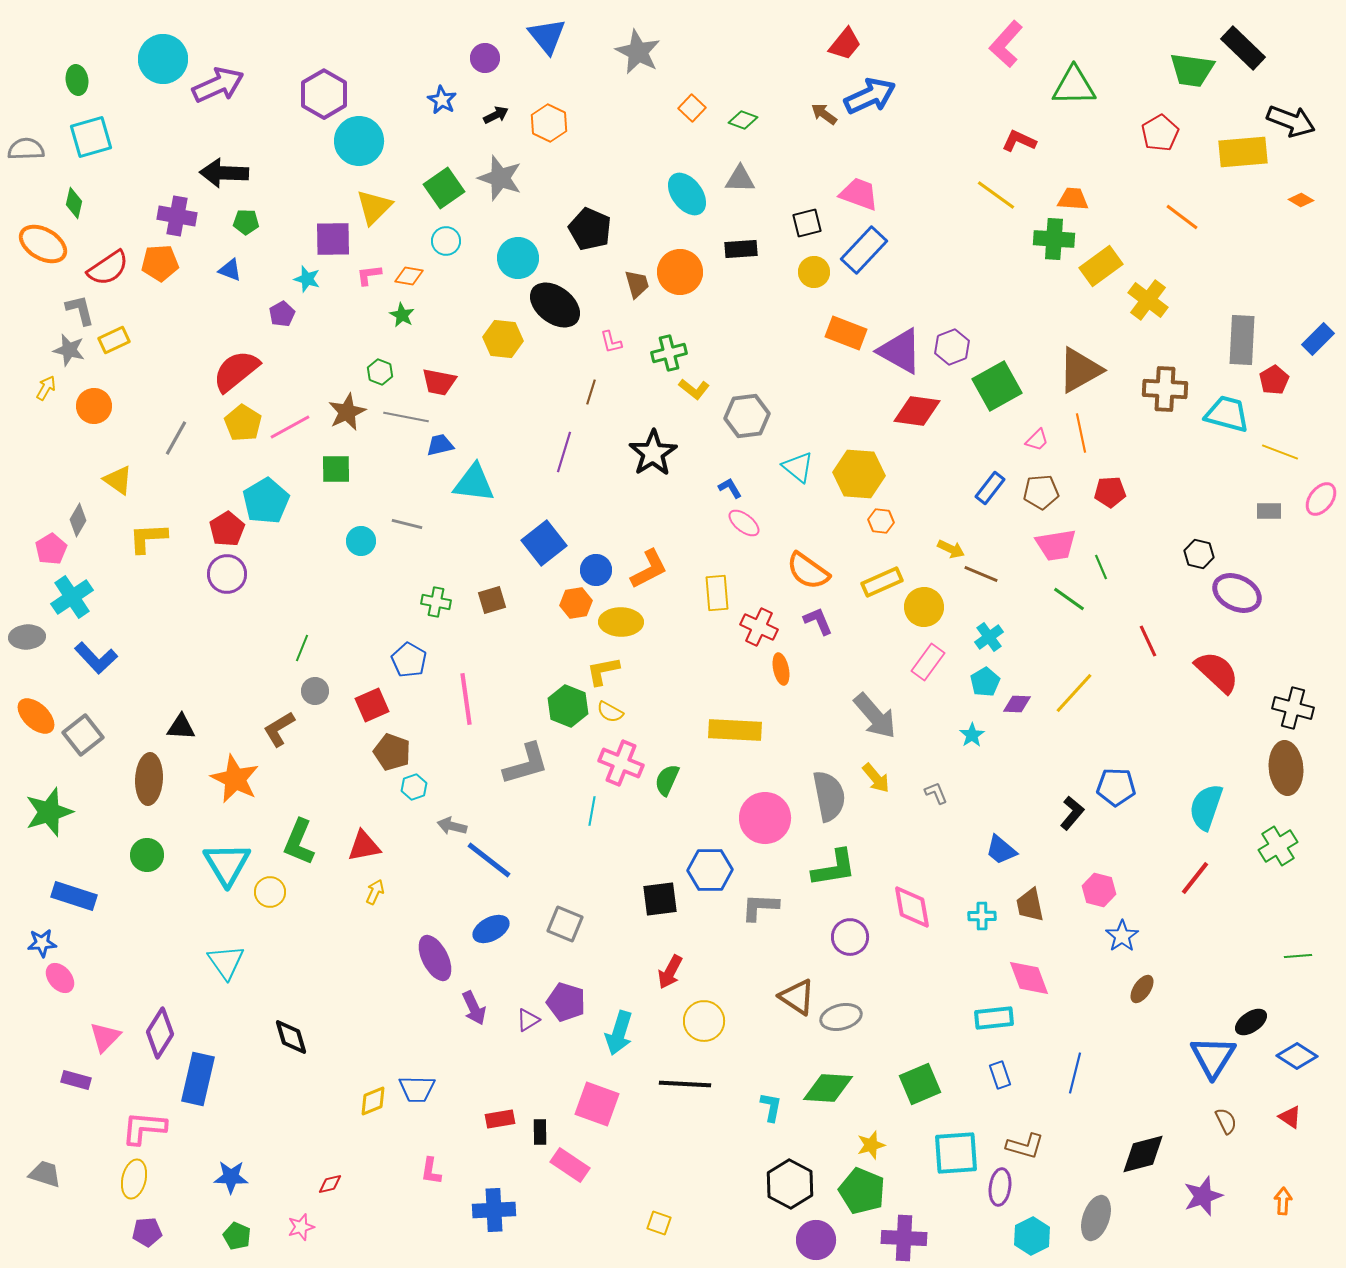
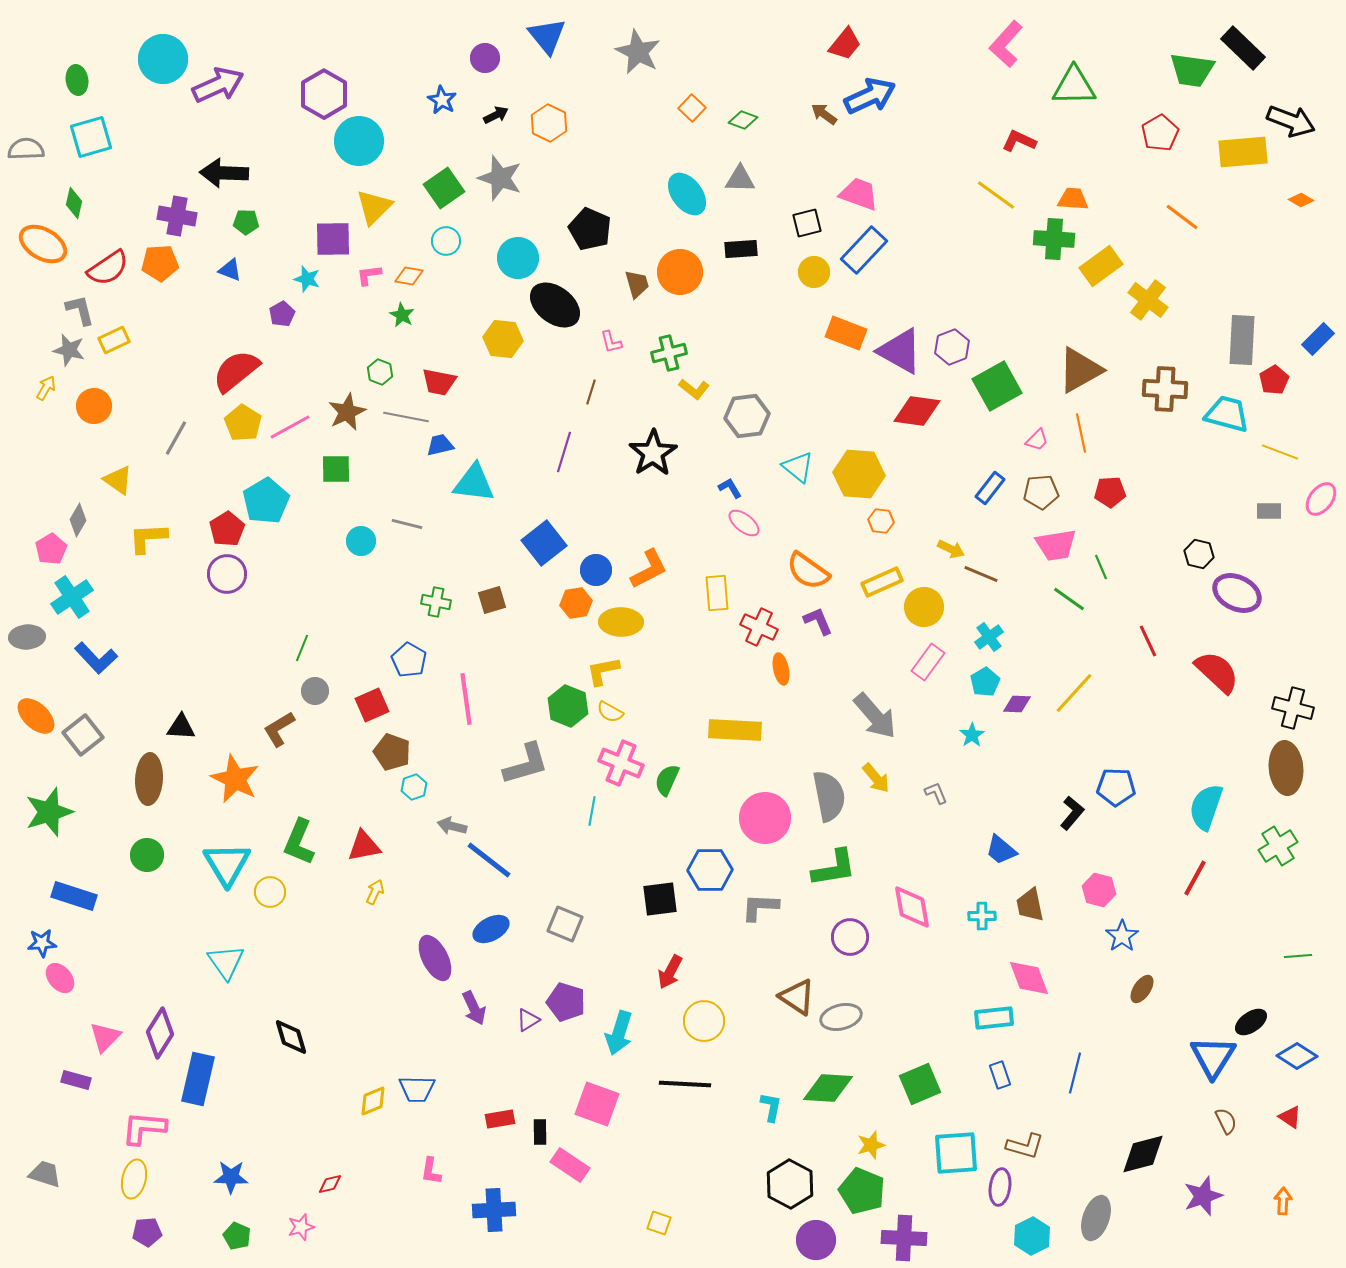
red line at (1195, 878): rotated 9 degrees counterclockwise
